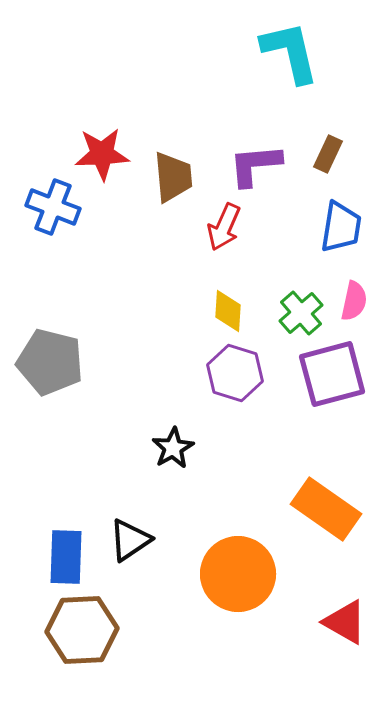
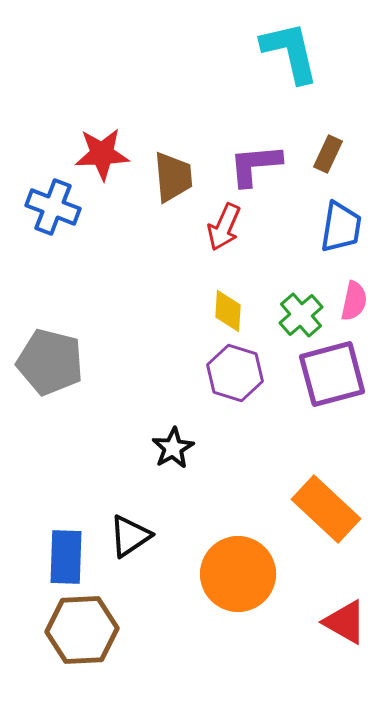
green cross: moved 2 px down
orange rectangle: rotated 8 degrees clockwise
black triangle: moved 4 px up
